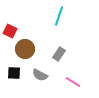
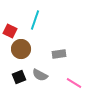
cyan line: moved 24 px left, 4 px down
brown circle: moved 4 px left
gray rectangle: rotated 48 degrees clockwise
black square: moved 5 px right, 4 px down; rotated 24 degrees counterclockwise
pink line: moved 1 px right, 1 px down
